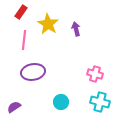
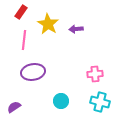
purple arrow: rotated 80 degrees counterclockwise
pink cross: rotated 21 degrees counterclockwise
cyan circle: moved 1 px up
